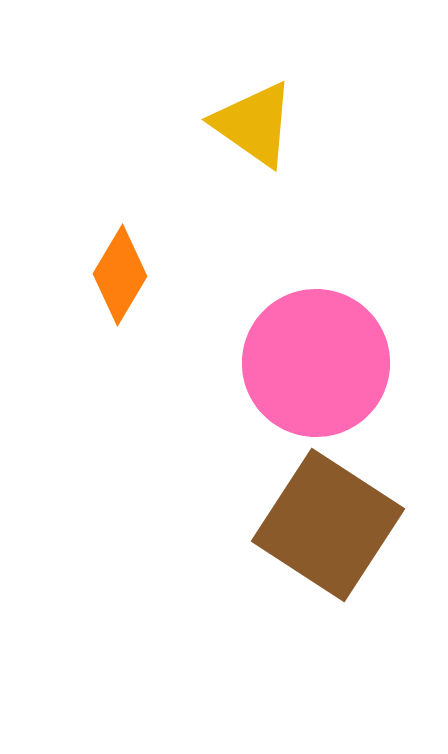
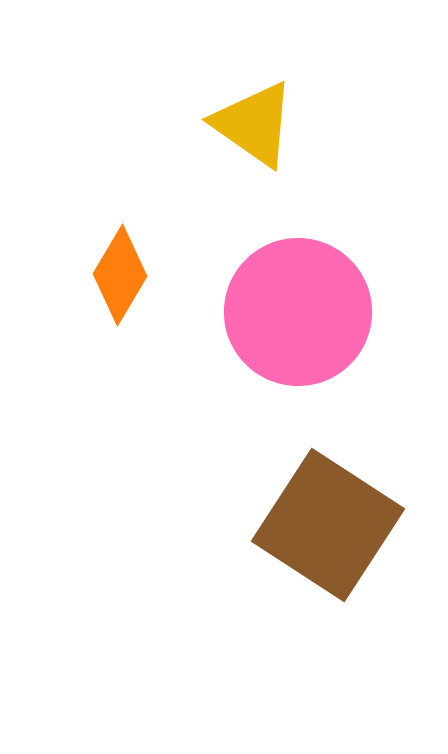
pink circle: moved 18 px left, 51 px up
